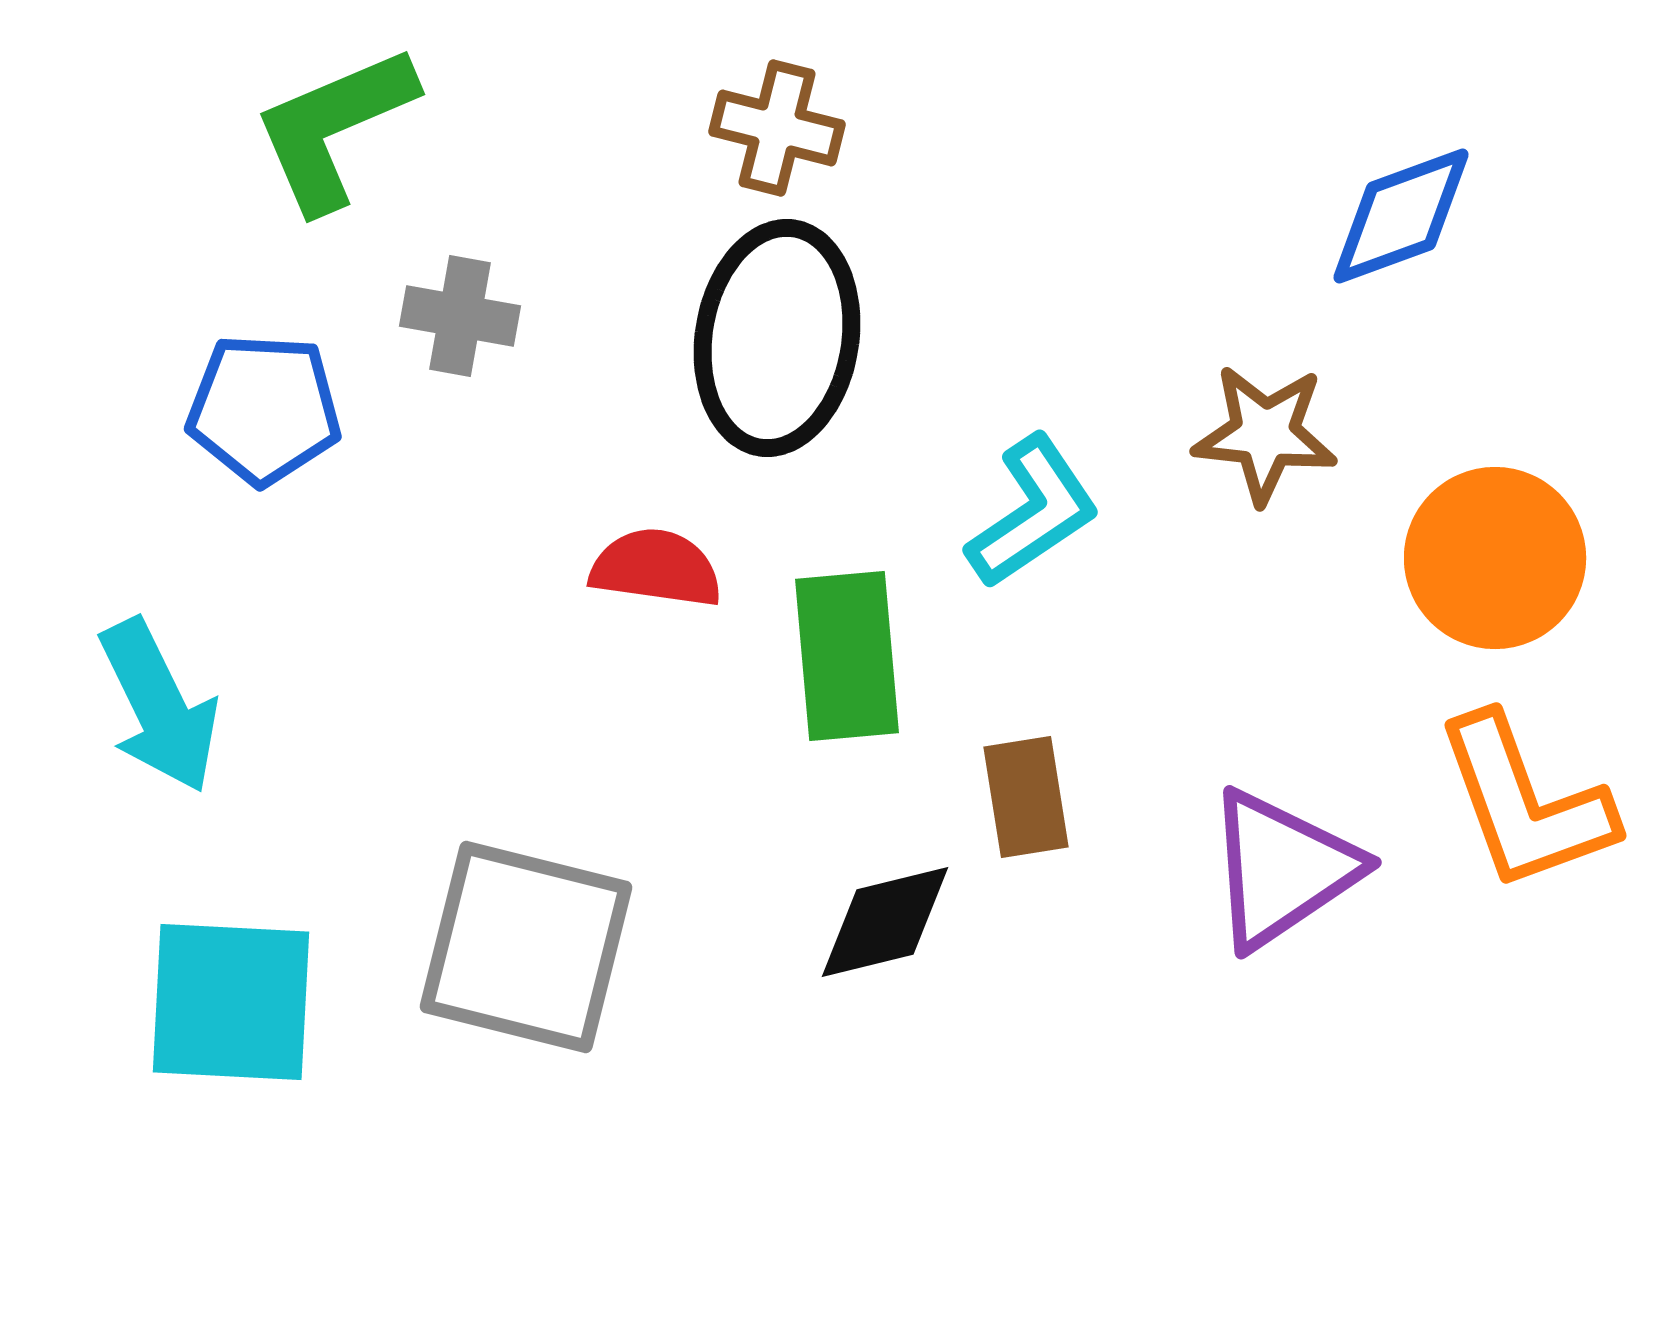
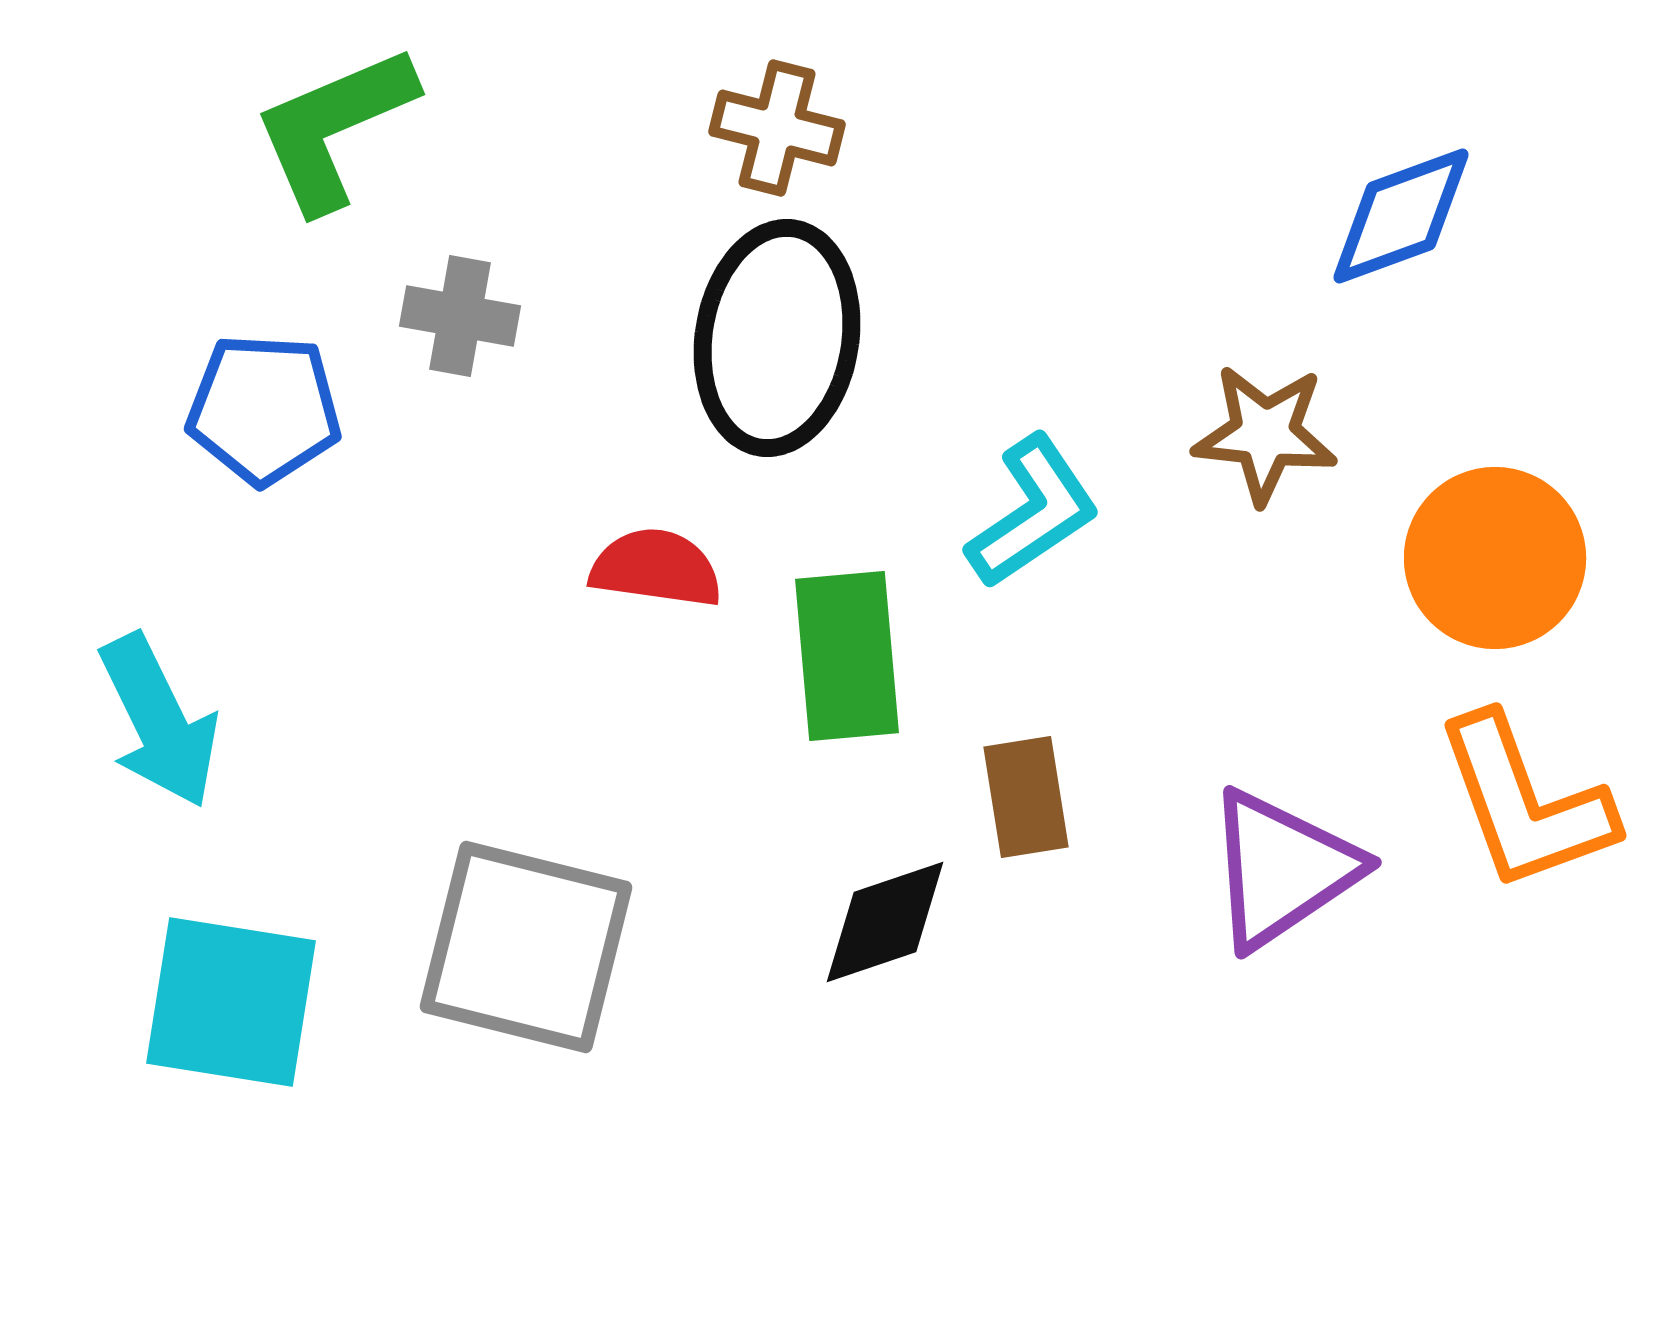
cyan arrow: moved 15 px down
black diamond: rotated 5 degrees counterclockwise
cyan square: rotated 6 degrees clockwise
